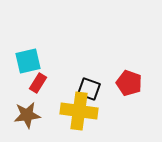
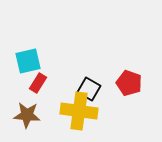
black square: rotated 10 degrees clockwise
brown star: rotated 12 degrees clockwise
